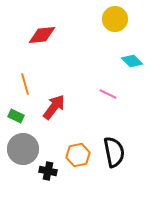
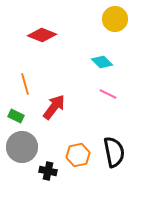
red diamond: rotated 28 degrees clockwise
cyan diamond: moved 30 px left, 1 px down
gray circle: moved 1 px left, 2 px up
